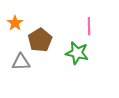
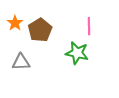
brown pentagon: moved 10 px up
